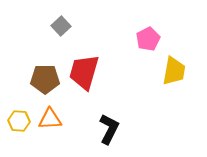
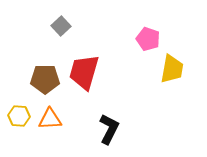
pink pentagon: rotated 25 degrees counterclockwise
yellow trapezoid: moved 2 px left, 2 px up
yellow hexagon: moved 5 px up
